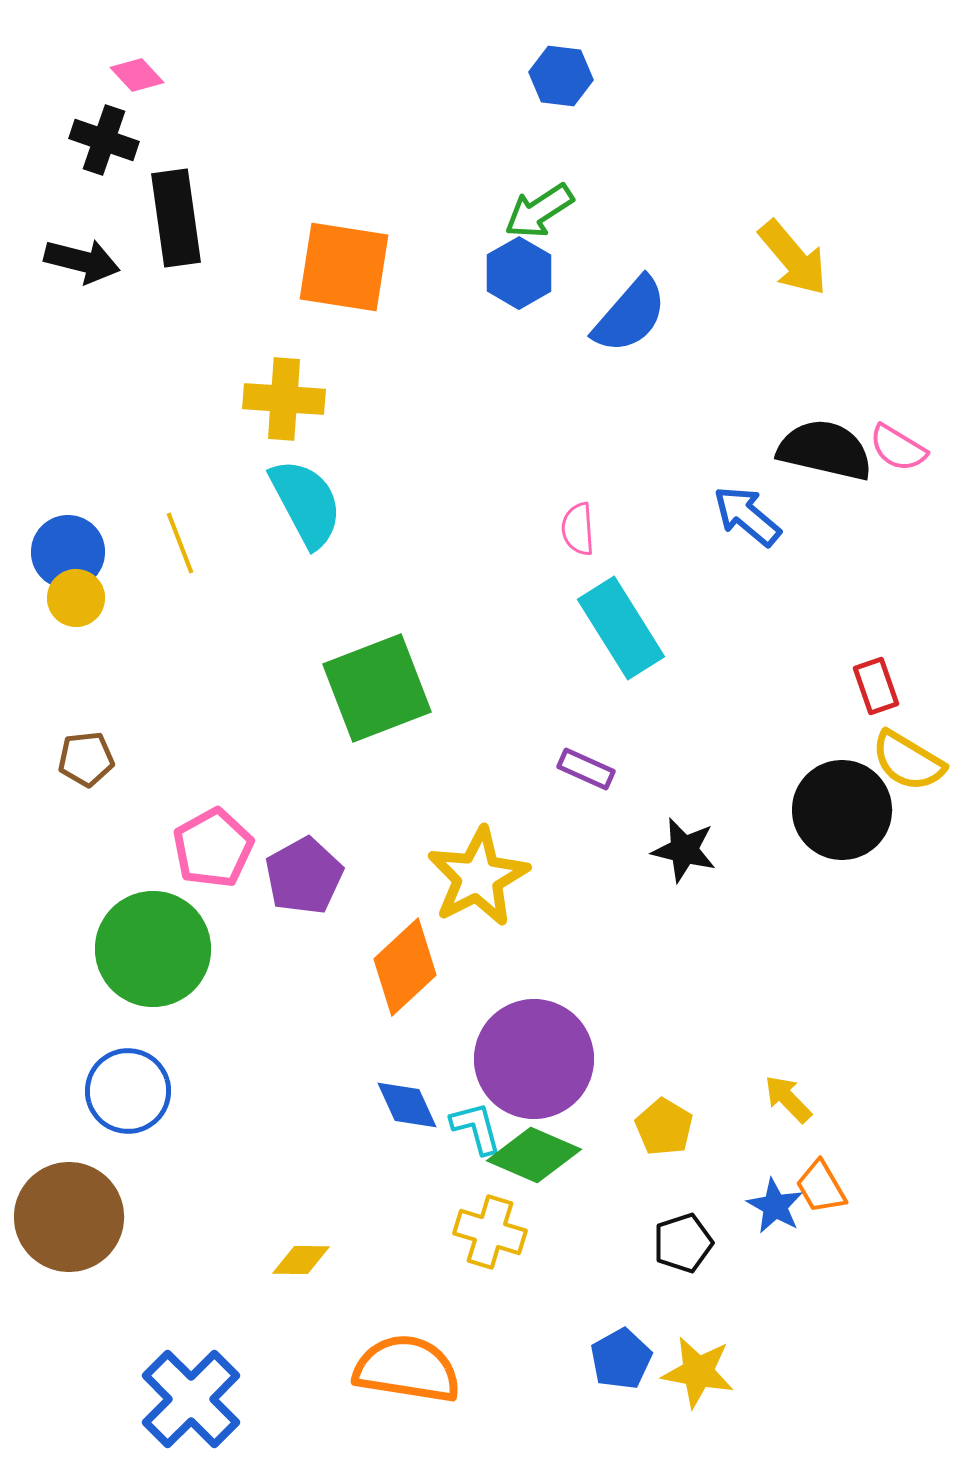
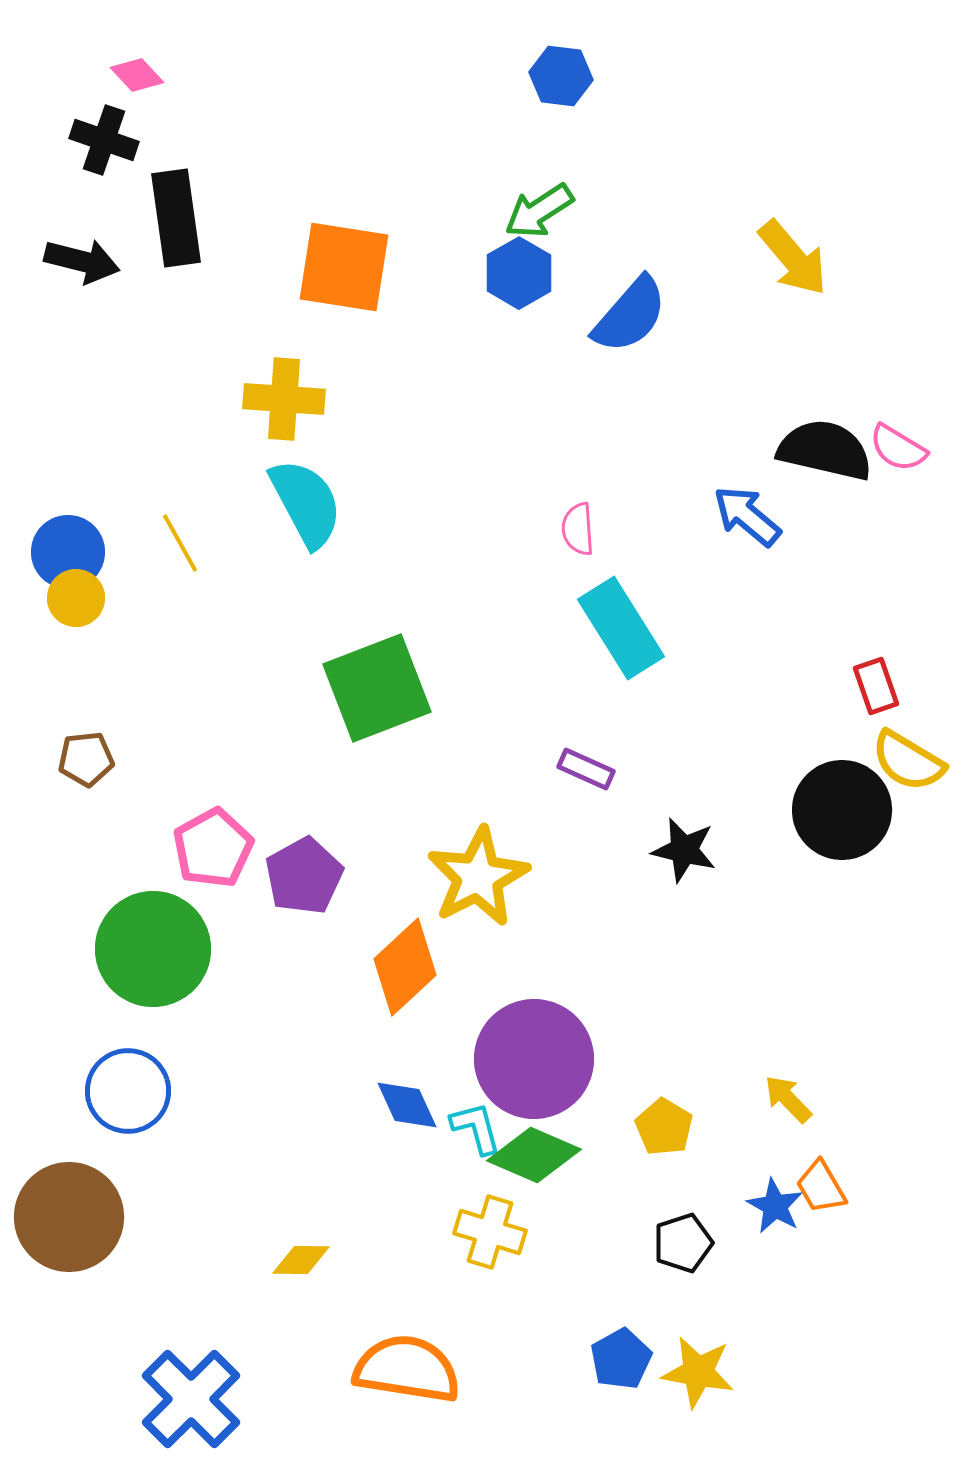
yellow line at (180, 543): rotated 8 degrees counterclockwise
